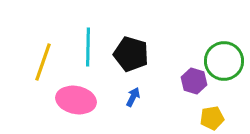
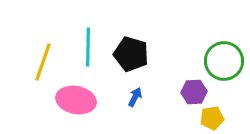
purple hexagon: moved 11 px down; rotated 20 degrees counterclockwise
blue arrow: moved 2 px right
